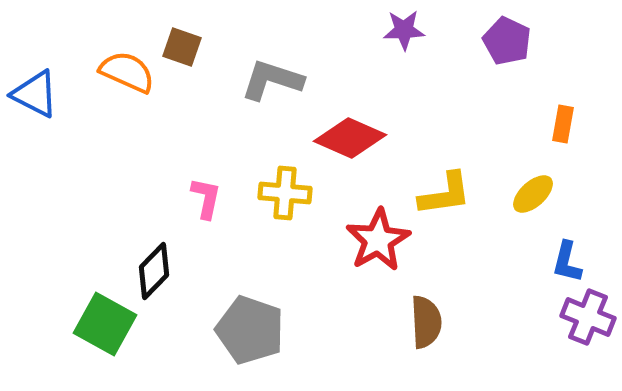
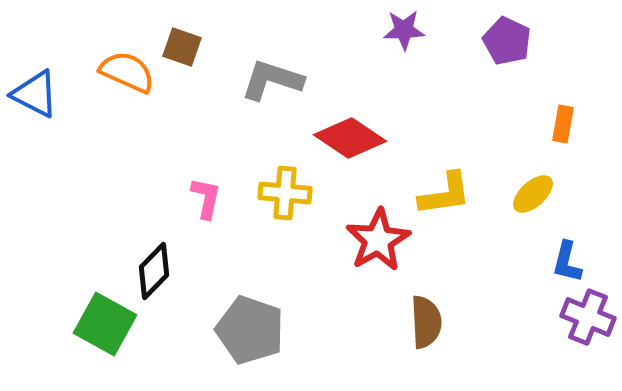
red diamond: rotated 10 degrees clockwise
